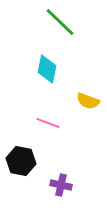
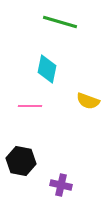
green line: rotated 28 degrees counterclockwise
pink line: moved 18 px left, 17 px up; rotated 20 degrees counterclockwise
